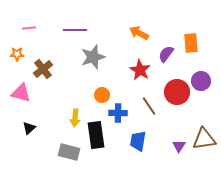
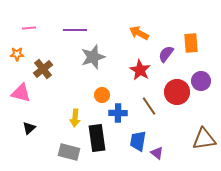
black rectangle: moved 1 px right, 3 px down
purple triangle: moved 22 px left, 7 px down; rotated 24 degrees counterclockwise
